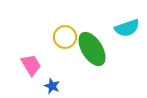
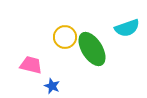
pink trapezoid: rotated 45 degrees counterclockwise
